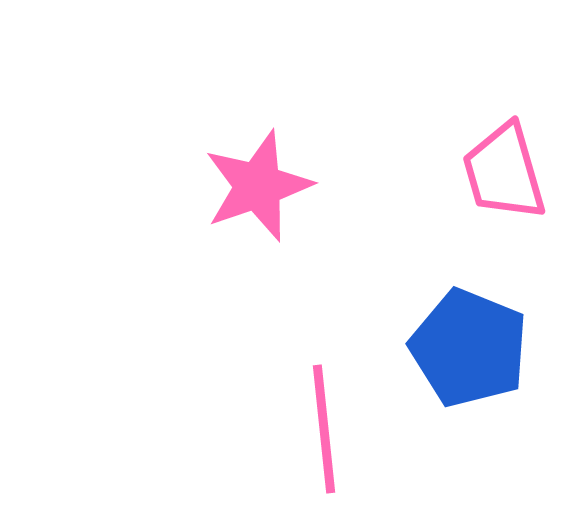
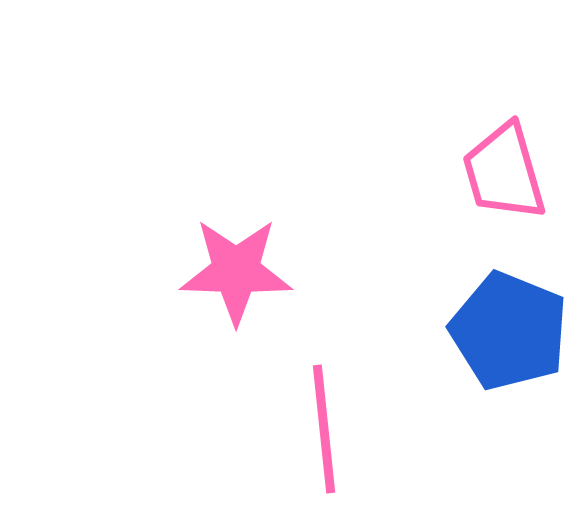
pink star: moved 22 px left, 85 px down; rotated 21 degrees clockwise
blue pentagon: moved 40 px right, 17 px up
